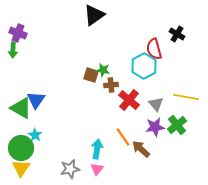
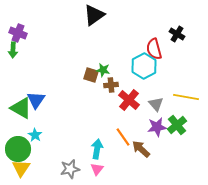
purple star: moved 2 px right
green circle: moved 3 px left, 1 px down
